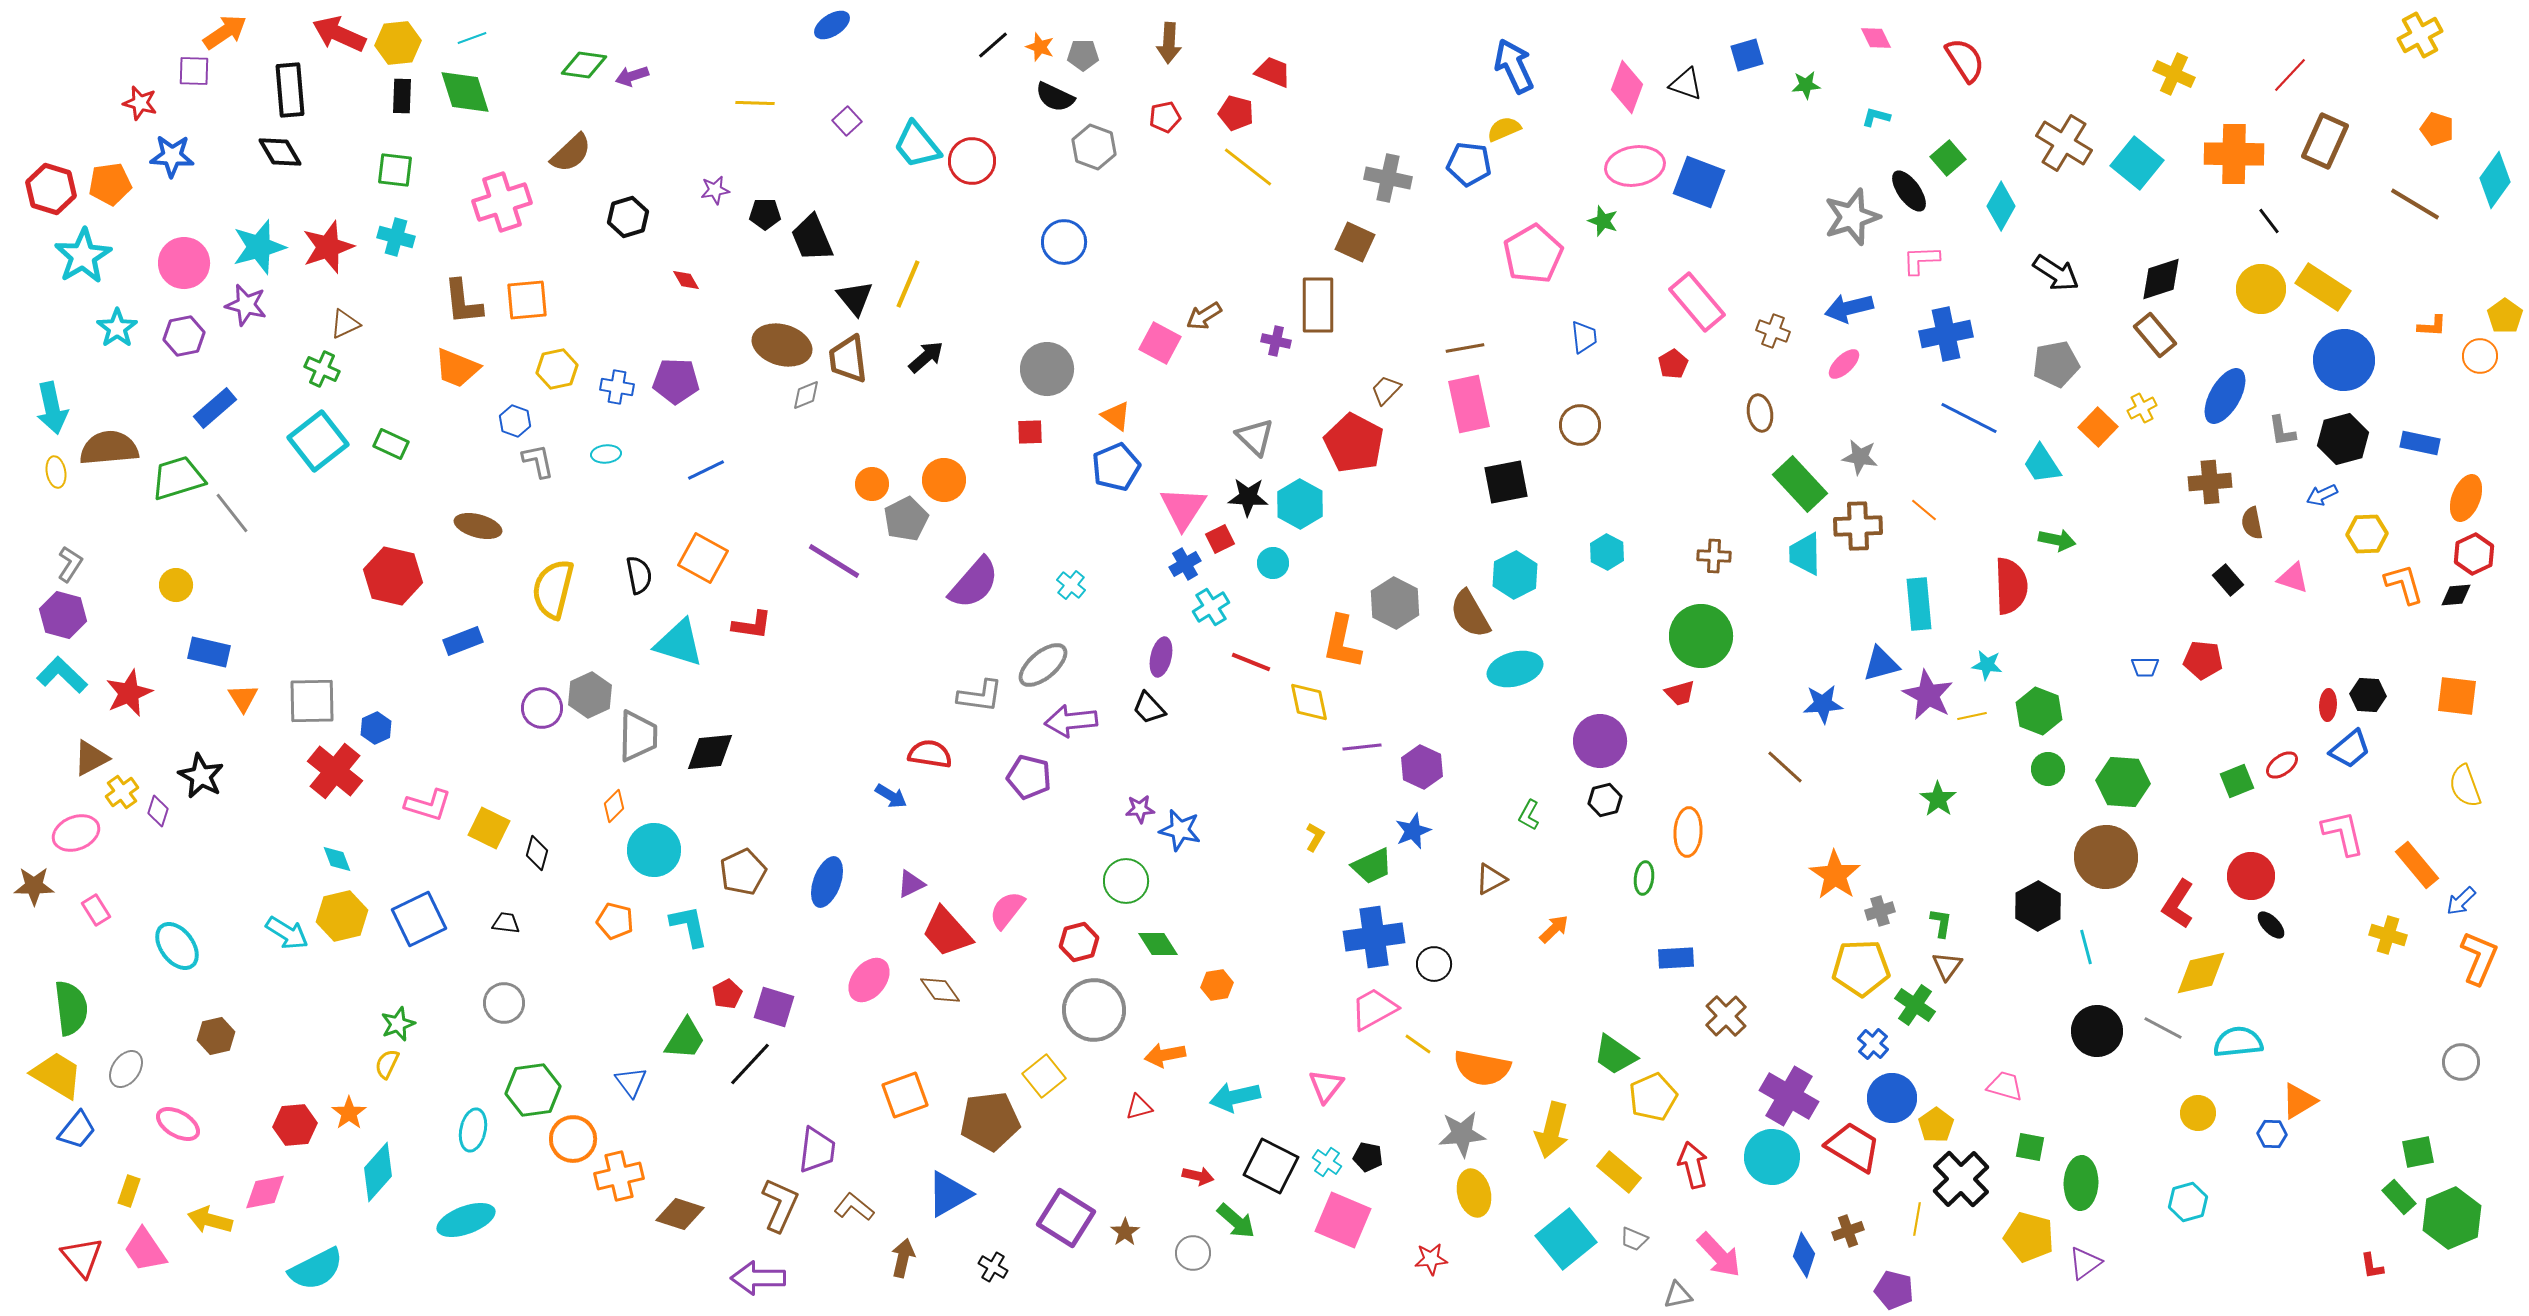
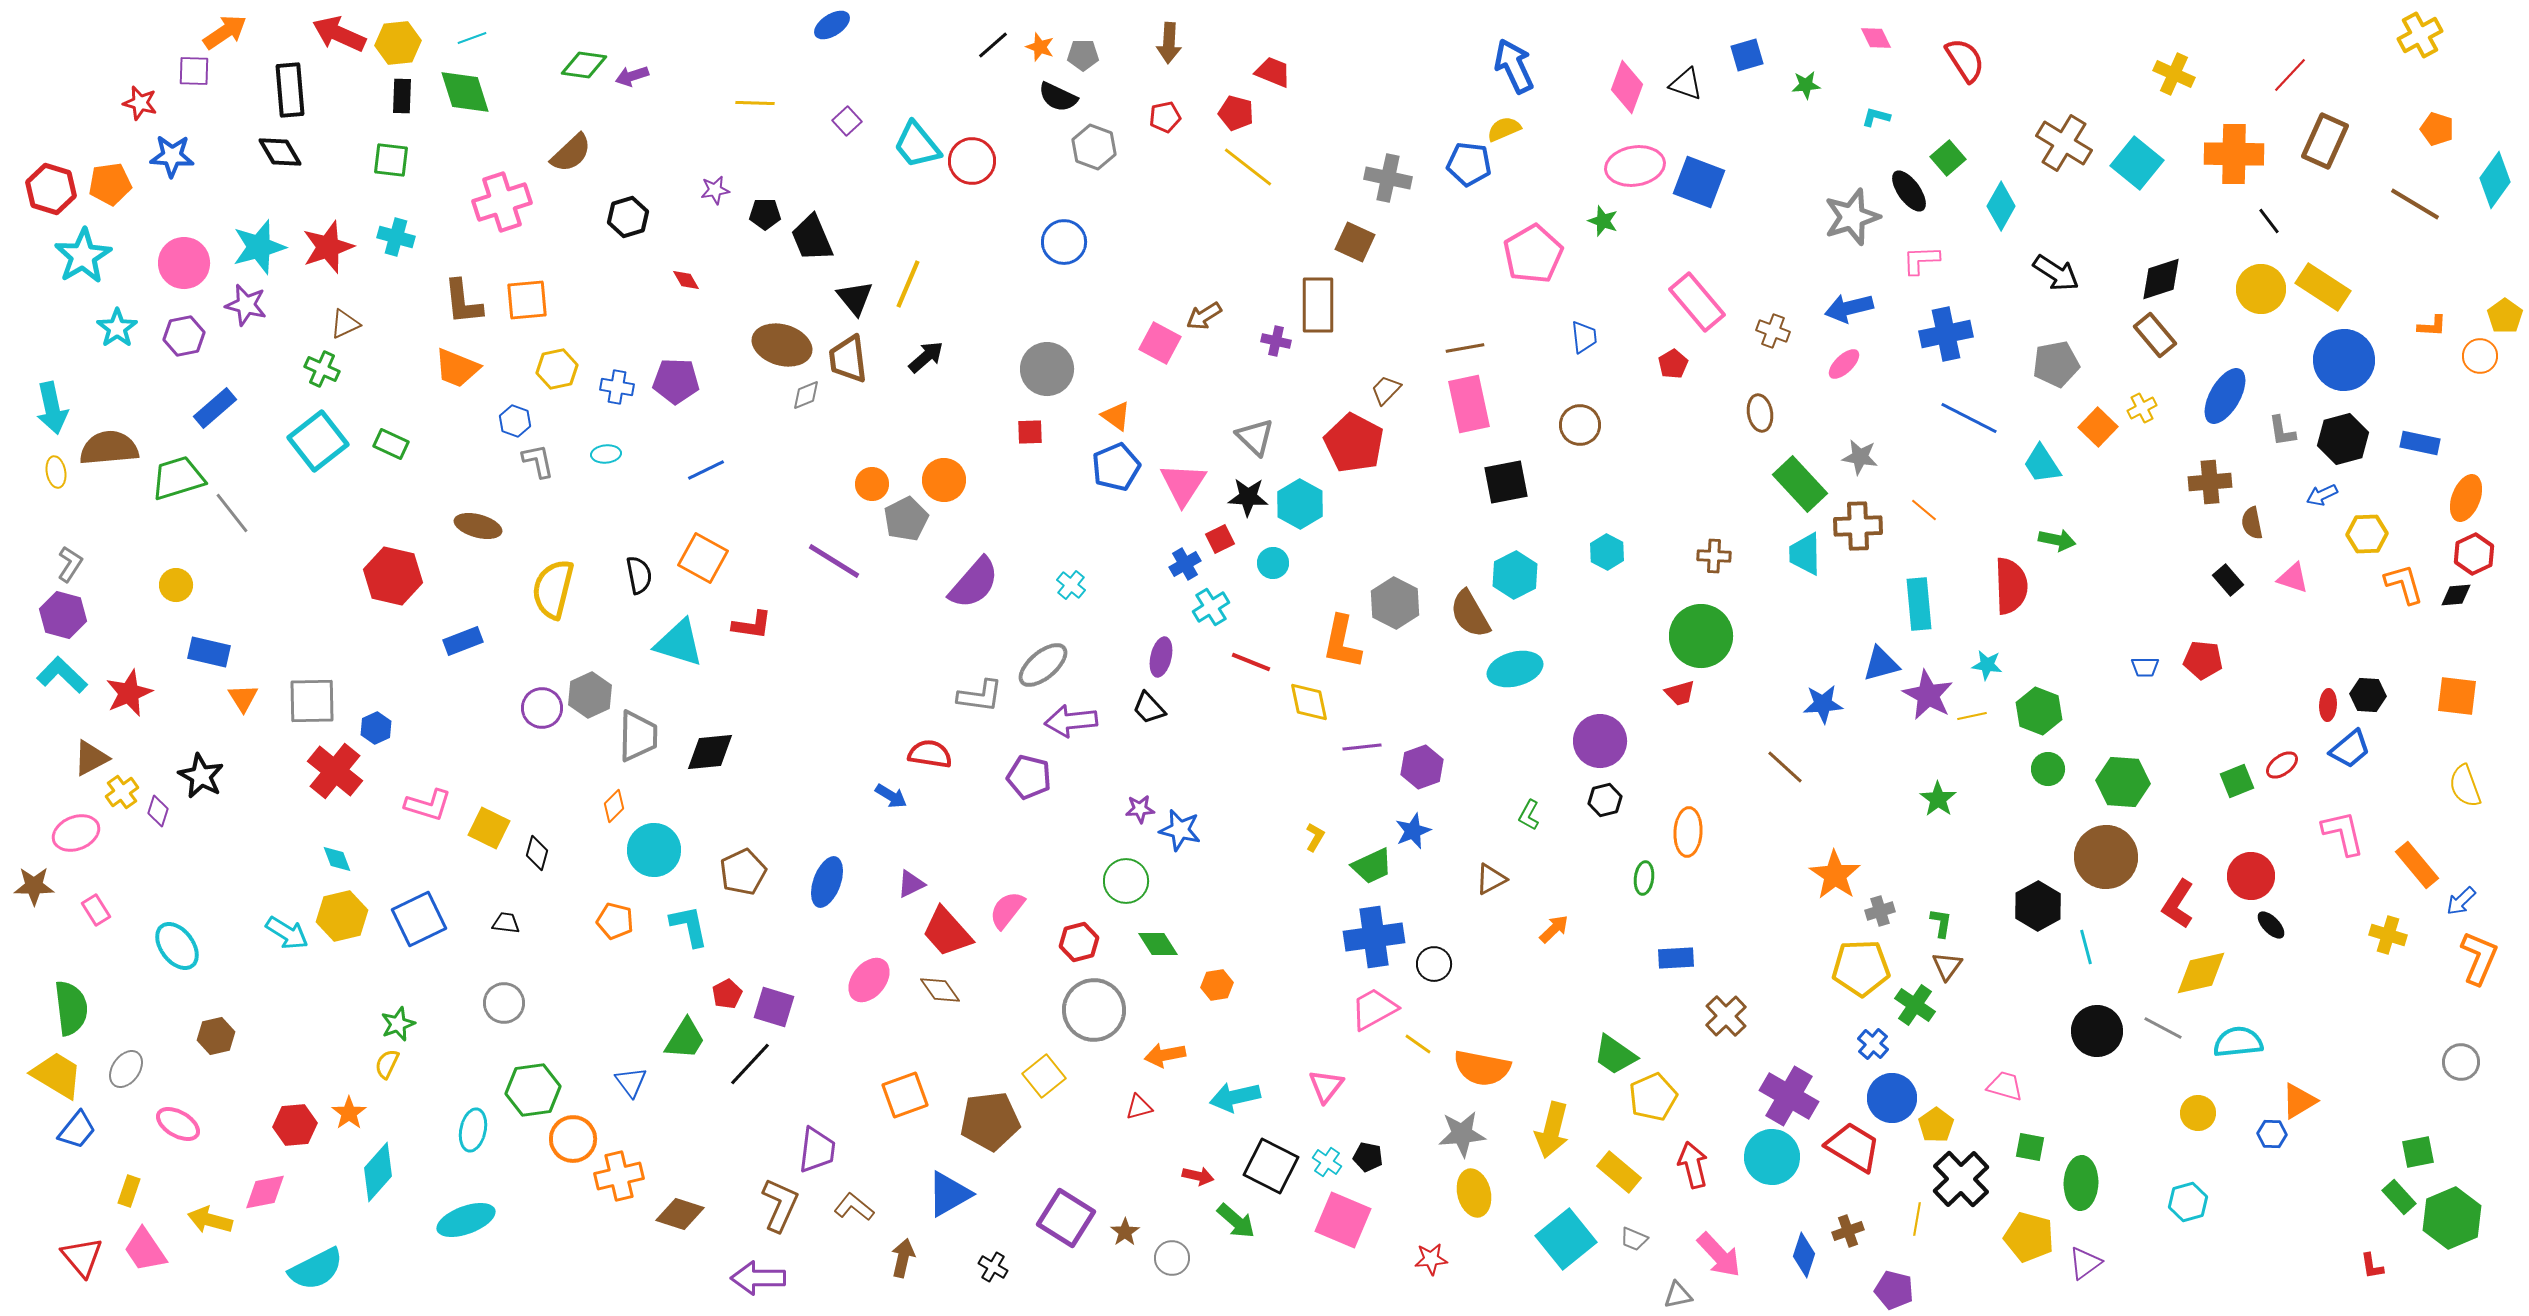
black semicircle at (1055, 97): moved 3 px right
green square at (395, 170): moved 4 px left, 10 px up
pink triangle at (1183, 508): moved 24 px up
purple hexagon at (1422, 767): rotated 15 degrees clockwise
gray circle at (1193, 1253): moved 21 px left, 5 px down
